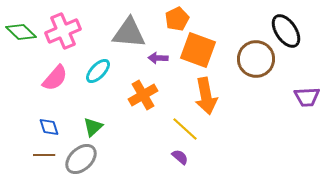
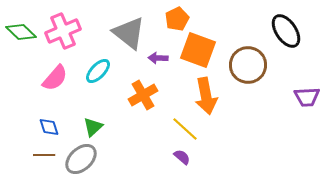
gray triangle: rotated 33 degrees clockwise
brown circle: moved 8 px left, 6 px down
purple semicircle: moved 2 px right
